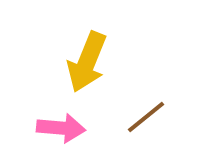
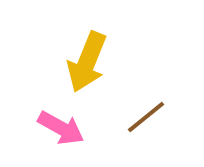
pink arrow: rotated 24 degrees clockwise
